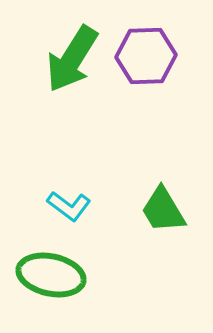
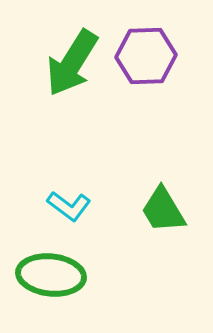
green arrow: moved 4 px down
green ellipse: rotated 6 degrees counterclockwise
